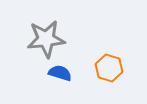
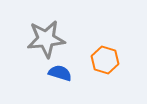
orange hexagon: moved 4 px left, 8 px up
